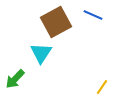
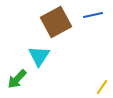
blue line: rotated 36 degrees counterclockwise
cyan triangle: moved 2 px left, 3 px down
green arrow: moved 2 px right
